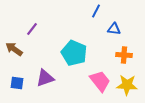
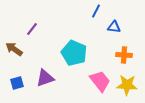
blue triangle: moved 2 px up
blue square: rotated 24 degrees counterclockwise
